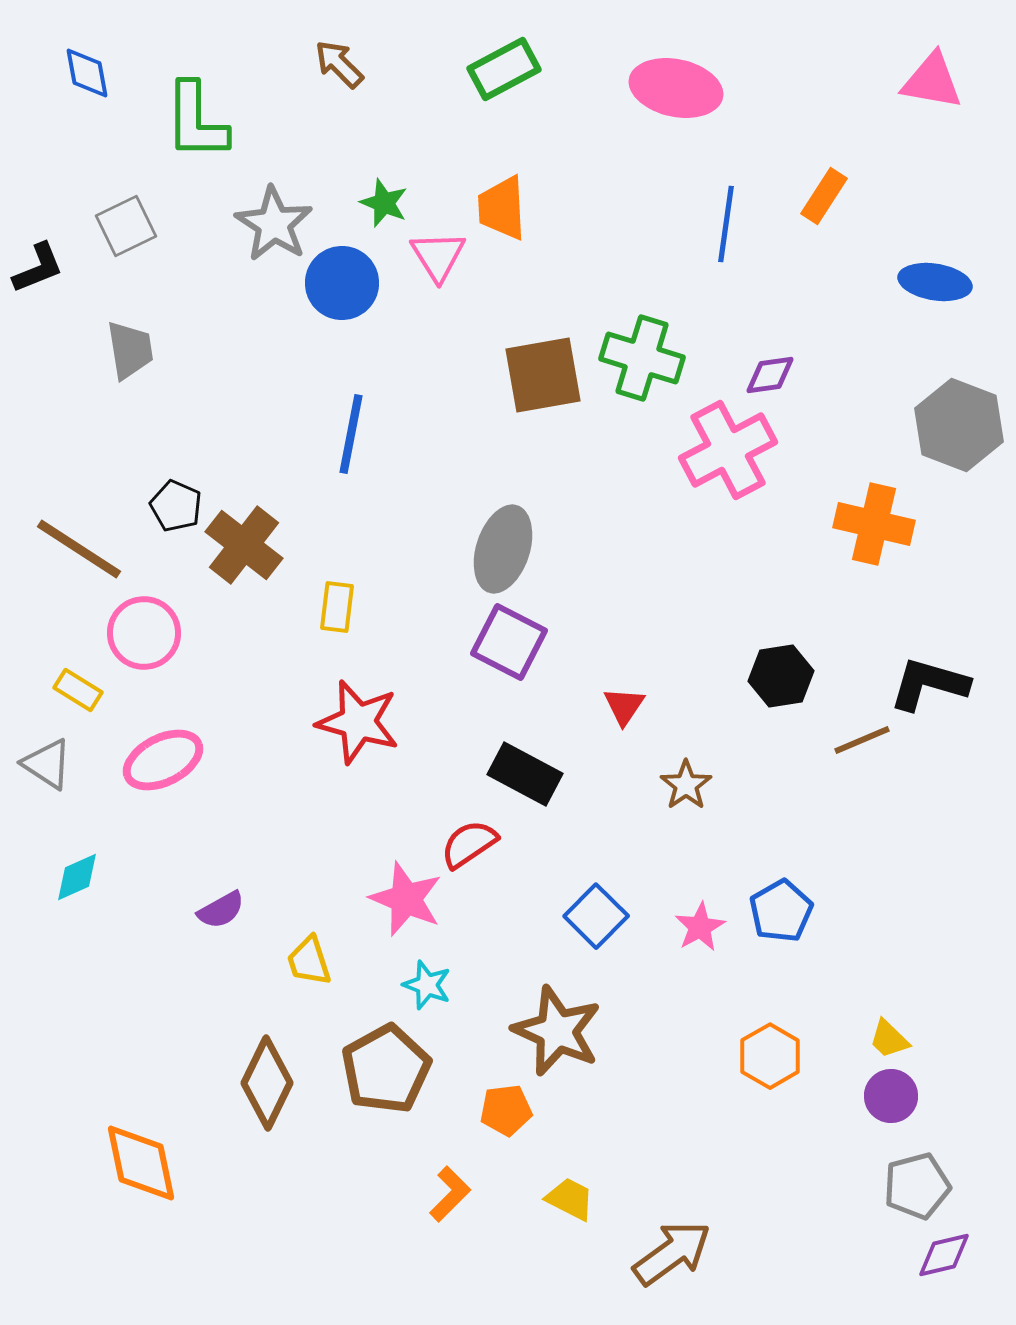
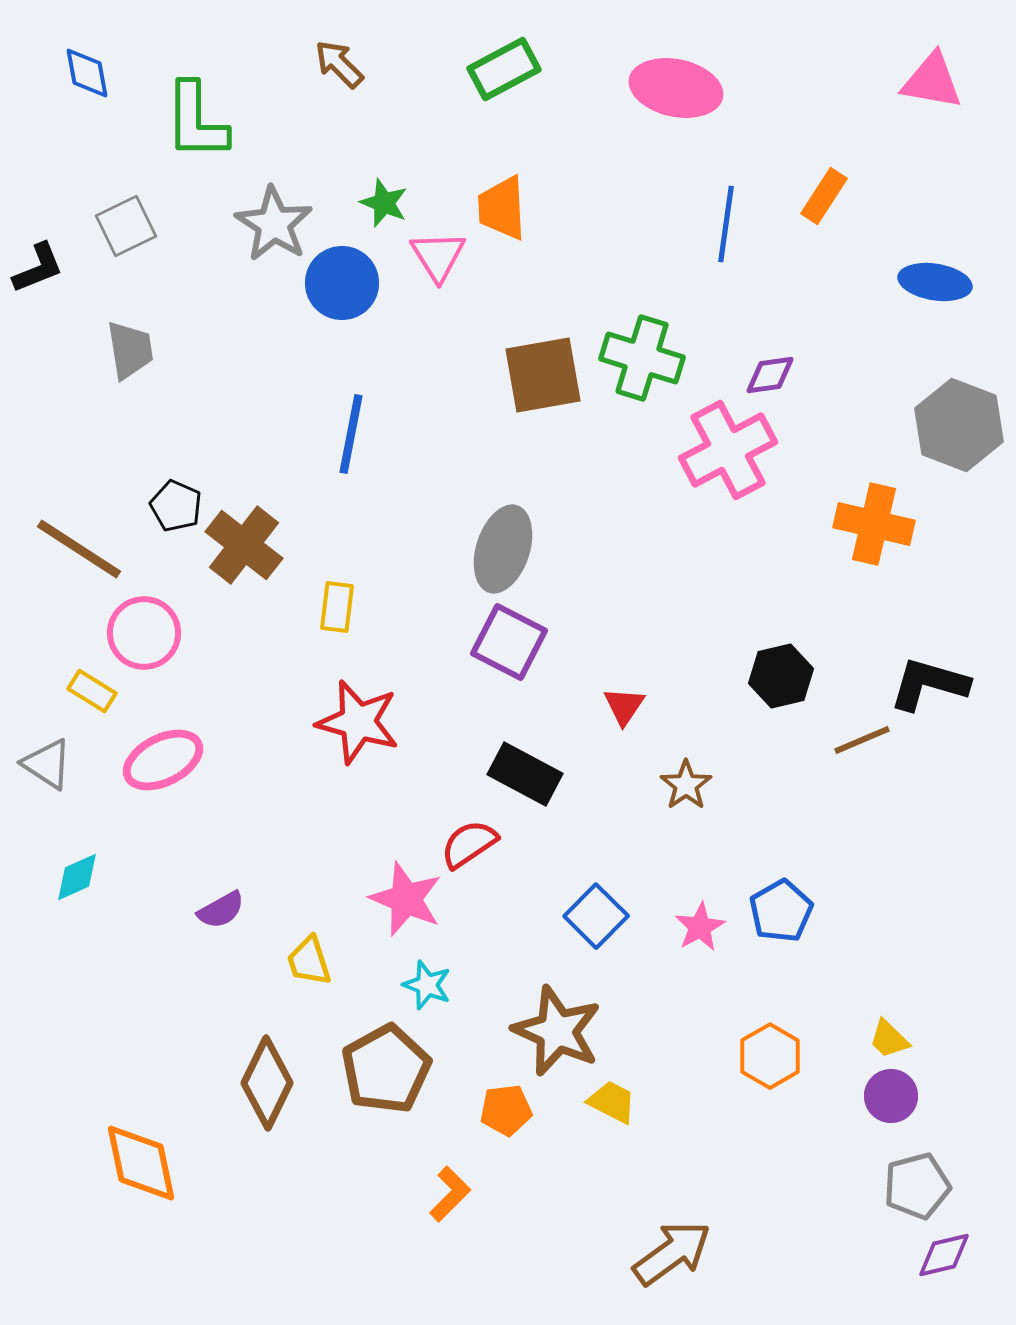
black hexagon at (781, 676): rotated 4 degrees counterclockwise
yellow rectangle at (78, 690): moved 14 px right, 1 px down
yellow trapezoid at (570, 1199): moved 42 px right, 97 px up
